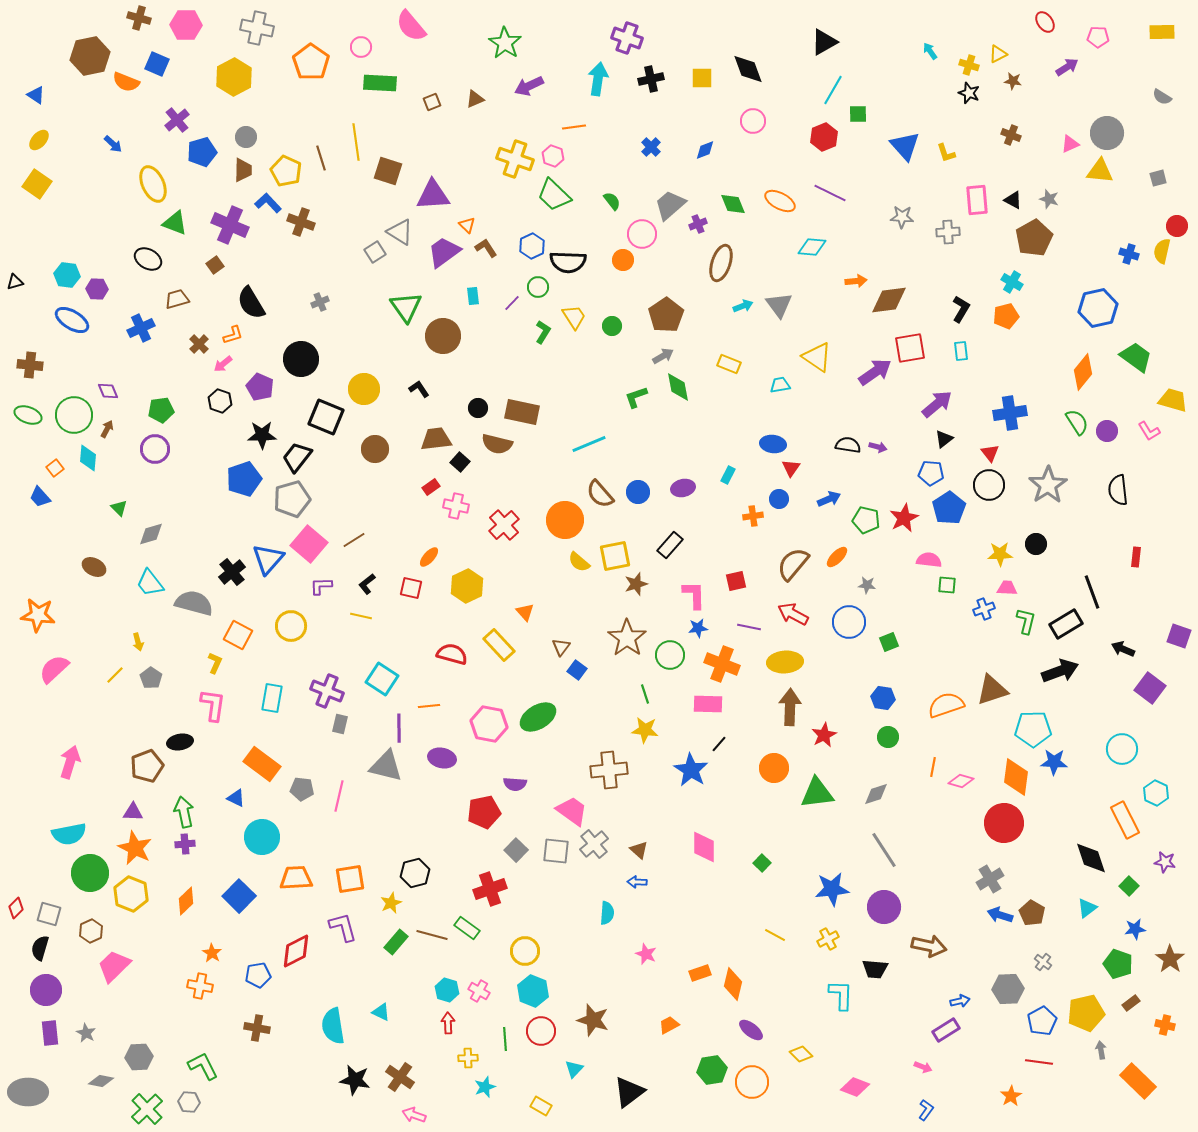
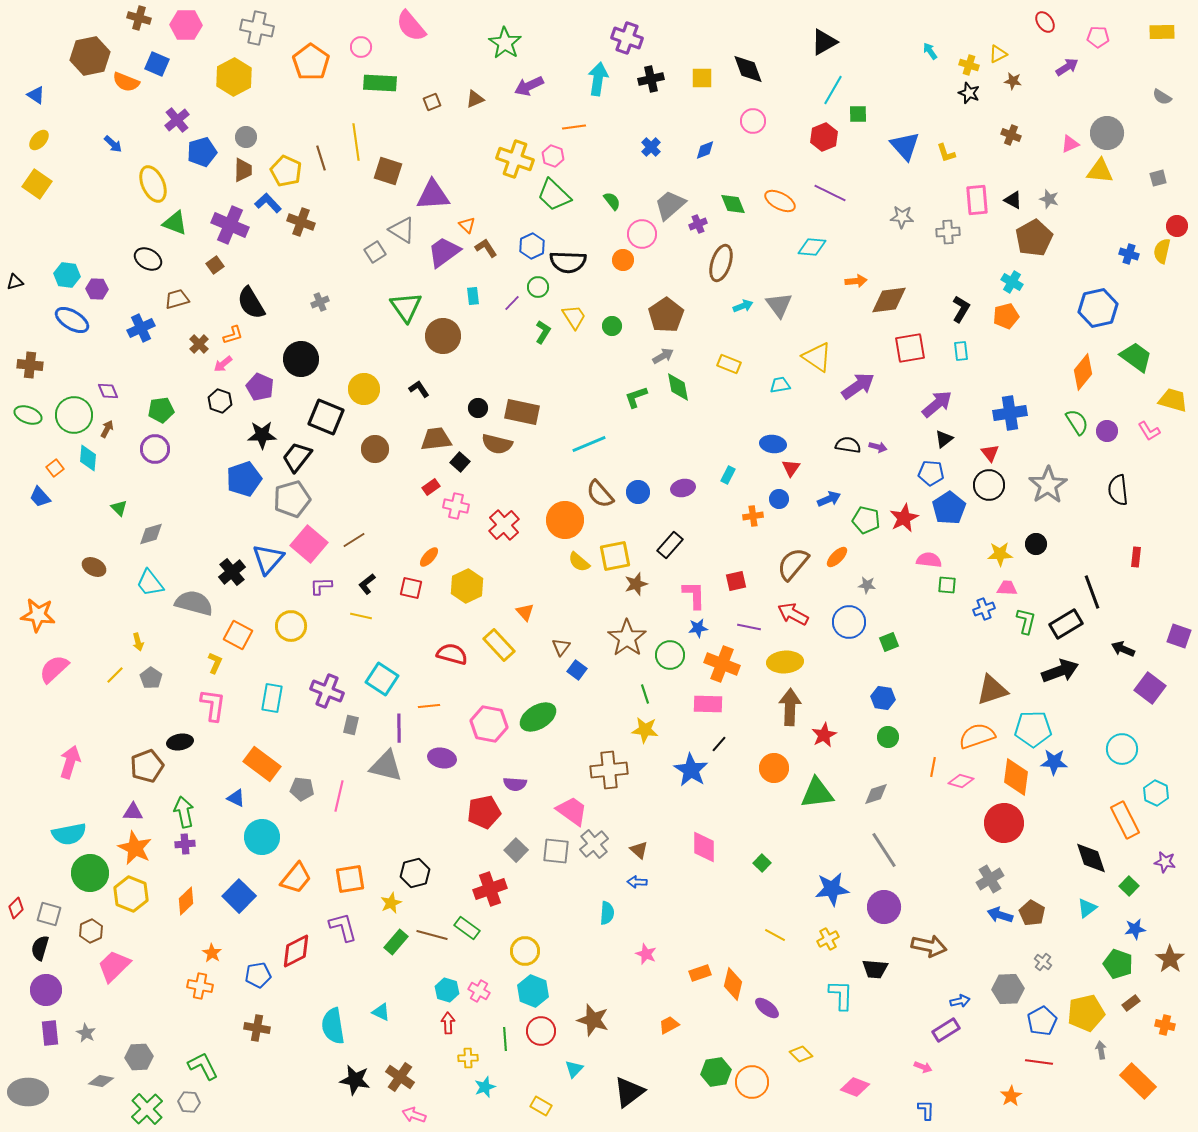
gray triangle at (400, 232): moved 2 px right, 2 px up
purple arrow at (875, 372): moved 17 px left, 14 px down
orange semicircle at (946, 705): moved 31 px right, 31 px down
gray rectangle at (340, 724): moved 11 px right, 1 px down
orange trapezoid at (296, 878): rotated 132 degrees clockwise
purple ellipse at (751, 1030): moved 16 px right, 22 px up
green hexagon at (712, 1070): moved 4 px right, 2 px down
blue L-shape at (926, 1110): rotated 35 degrees counterclockwise
